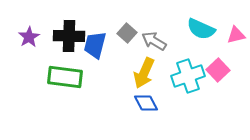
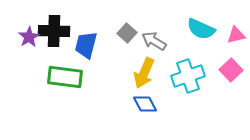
black cross: moved 15 px left, 5 px up
blue trapezoid: moved 9 px left
pink square: moved 13 px right
blue diamond: moved 1 px left, 1 px down
